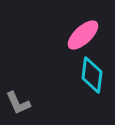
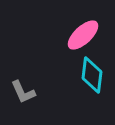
gray L-shape: moved 5 px right, 11 px up
